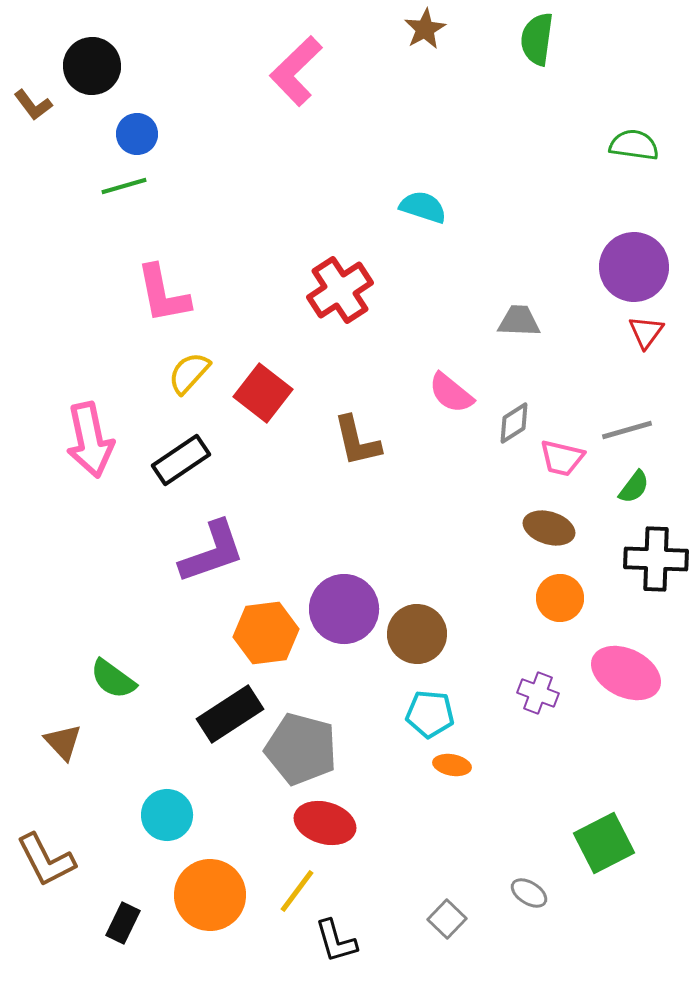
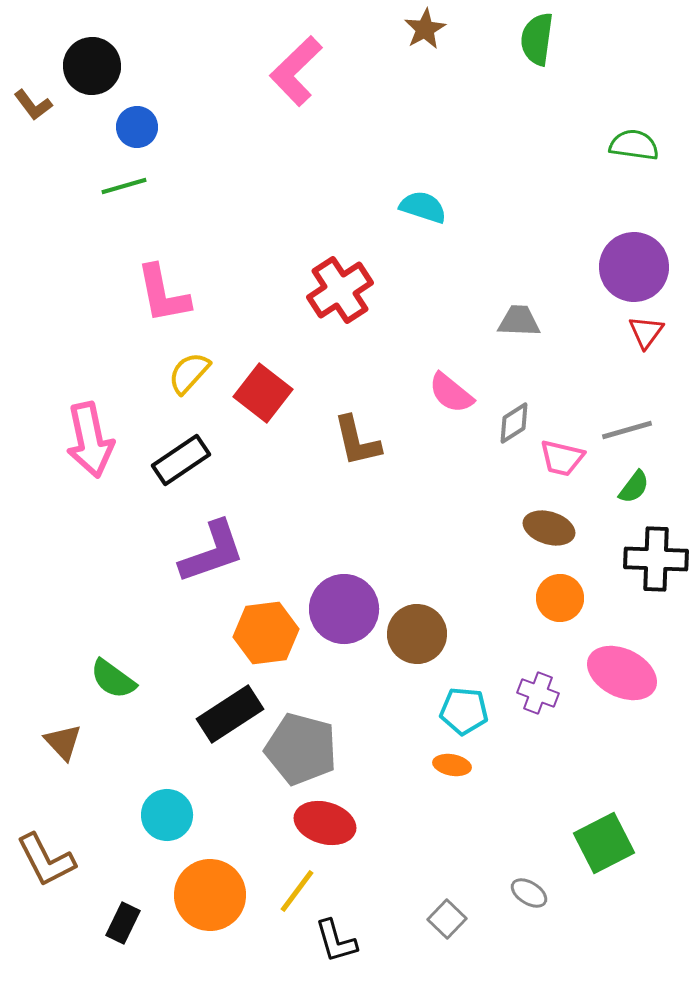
blue circle at (137, 134): moved 7 px up
pink ellipse at (626, 673): moved 4 px left
cyan pentagon at (430, 714): moved 34 px right, 3 px up
